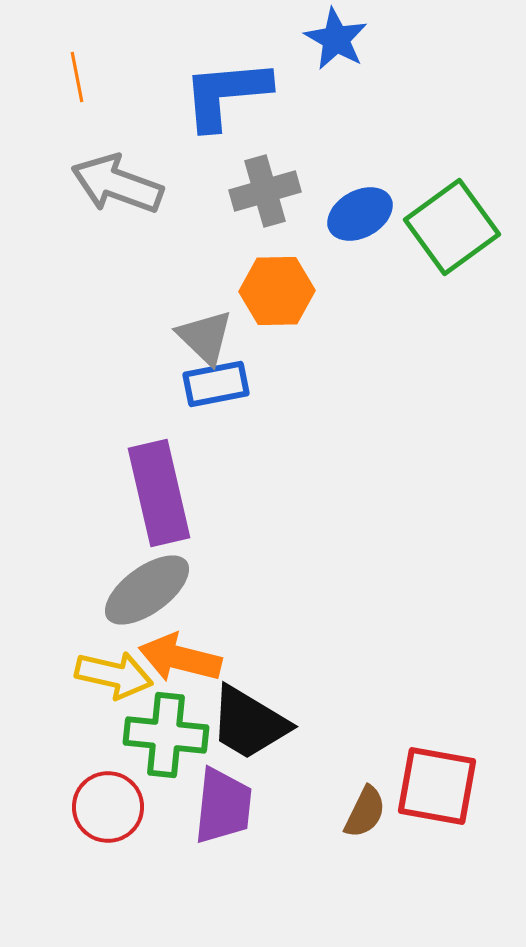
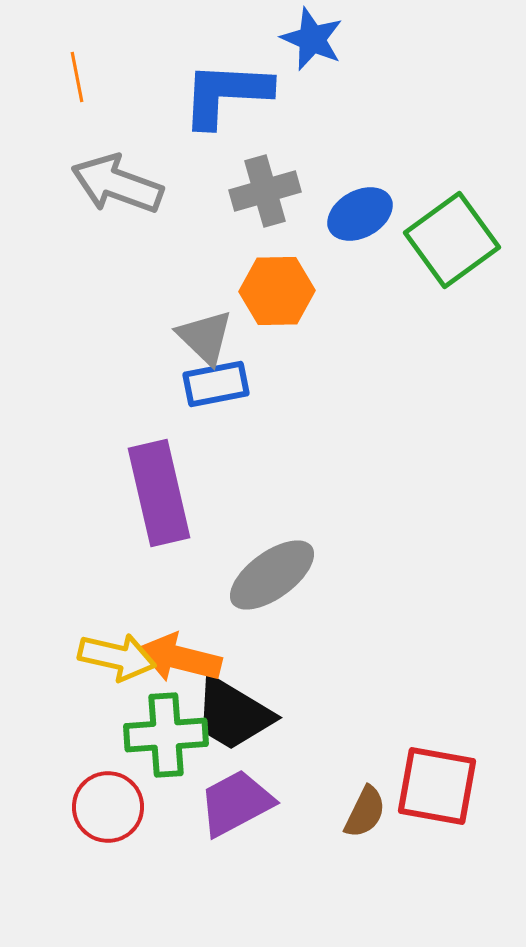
blue star: moved 24 px left; rotated 6 degrees counterclockwise
blue L-shape: rotated 8 degrees clockwise
green square: moved 13 px down
gray ellipse: moved 125 px right, 15 px up
yellow arrow: moved 3 px right, 18 px up
black trapezoid: moved 16 px left, 9 px up
green cross: rotated 10 degrees counterclockwise
purple trapezoid: moved 13 px right, 3 px up; rotated 124 degrees counterclockwise
